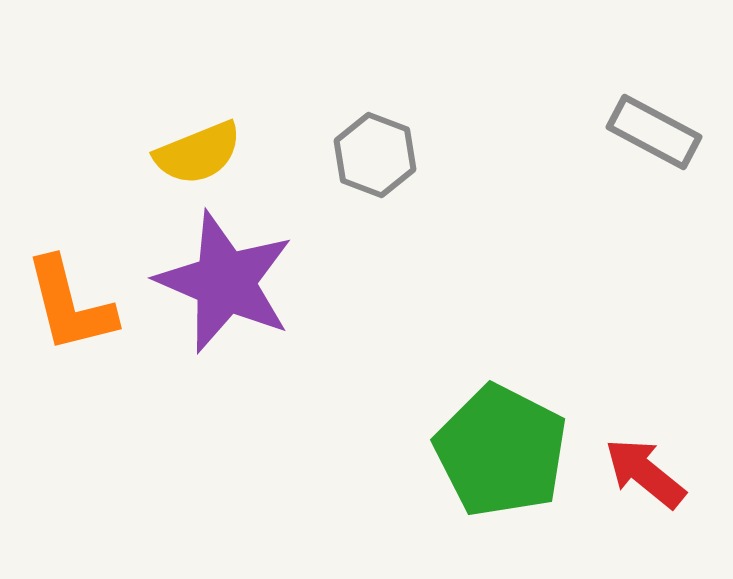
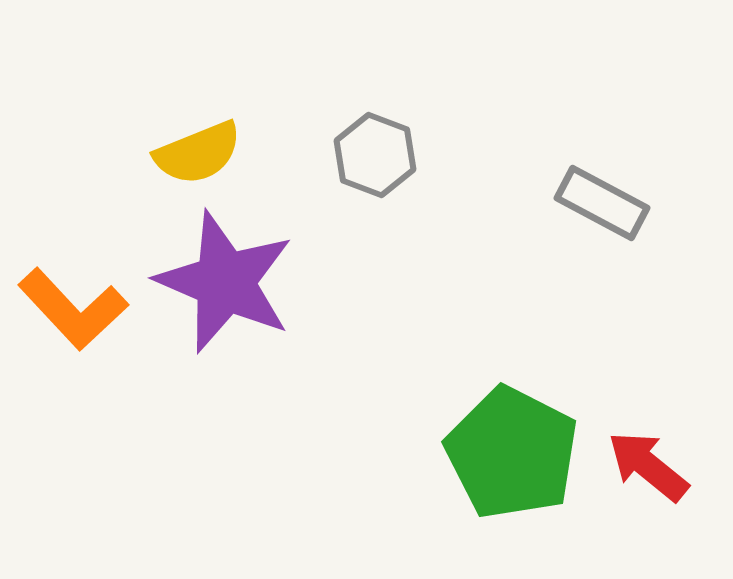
gray rectangle: moved 52 px left, 71 px down
orange L-shape: moved 3 px right, 4 px down; rotated 29 degrees counterclockwise
green pentagon: moved 11 px right, 2 px down
red arrow: moved 3 px right, 7 px up
